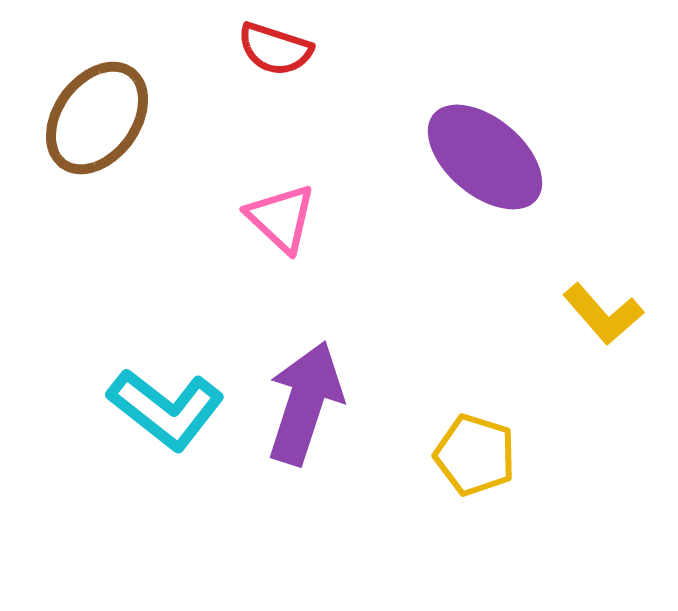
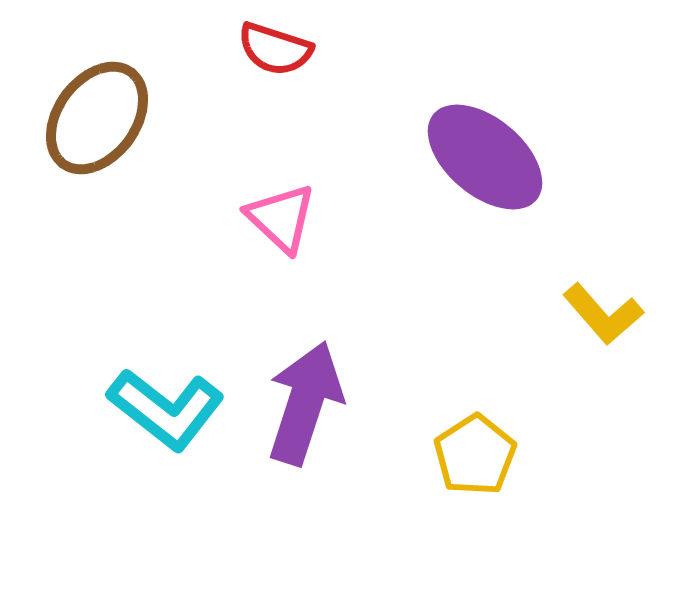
yellow pentagon: rotated 22 degrees clockwise
